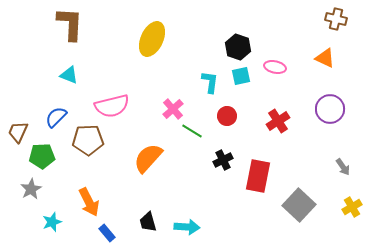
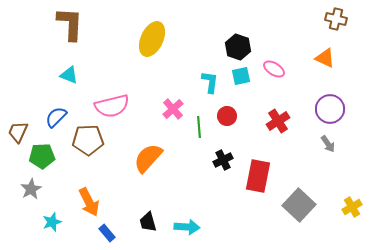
pink ellipse: moved 1 px left, 2 px down; rotated 20 degrees clockwise
green line: moved 7 px right, 4 px up; rotated 55 degrees clockwise
gray arrow: moved 15 px left, 23 px up
